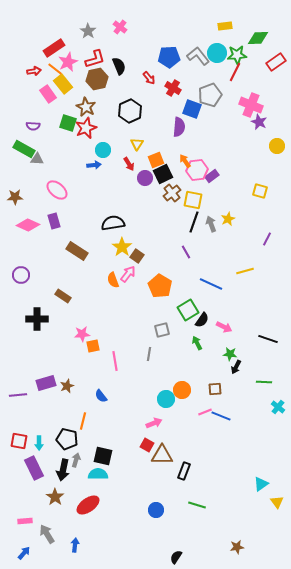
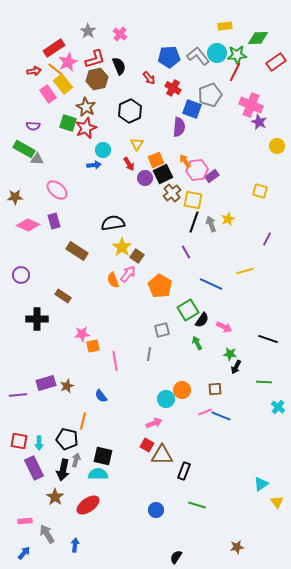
pink cross at (120, 27): moved 7 px down
